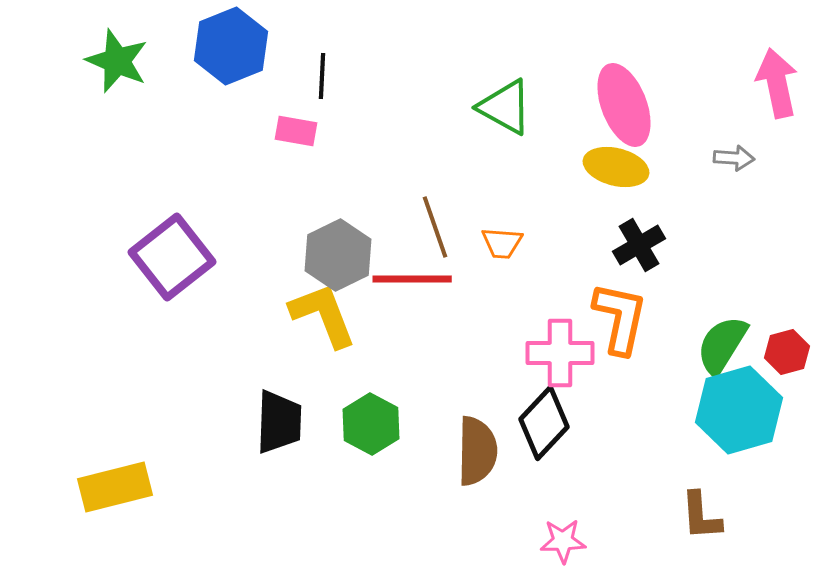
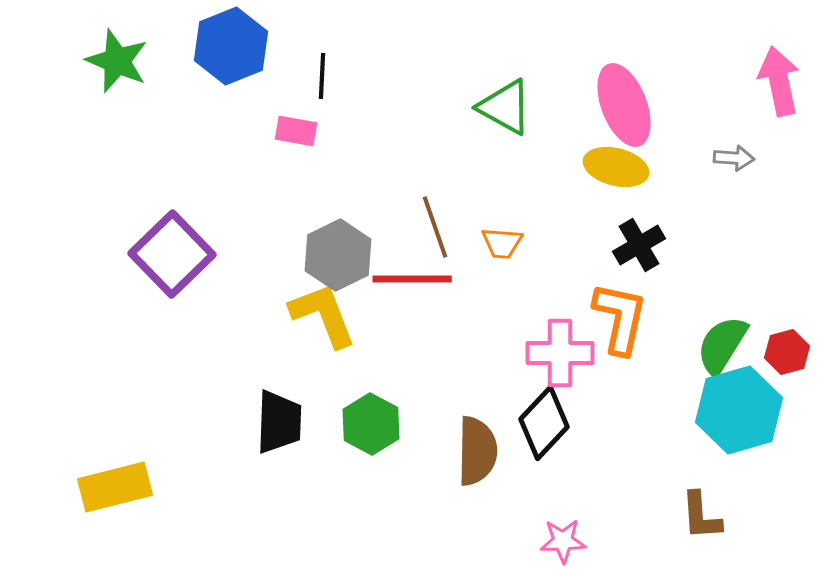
pink arrow: moved 2 px right, 2 px up
purple square: moved 3 px up; rotated 6 degrees counterclockwise
